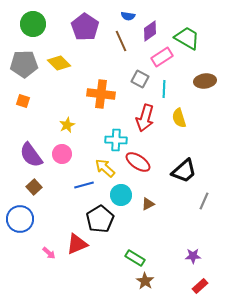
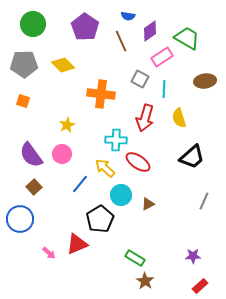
yellow diamond: moved 4 px right, 2 px down
black trapezoid: moved 8 px right, 14 px up
blue line: moved 4 px left, 1 px up; rotated 36 degrees counterclockwise
